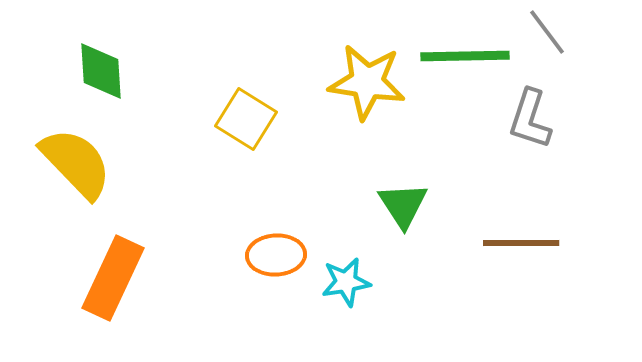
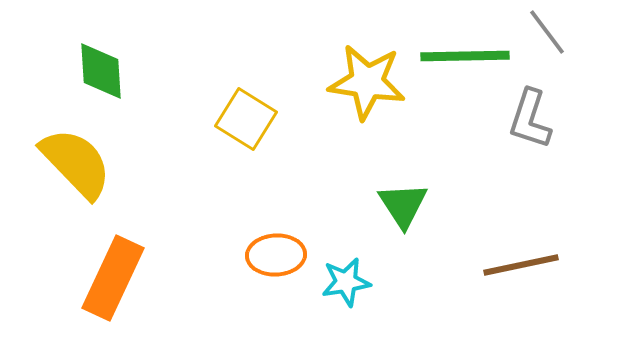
brown line: moved 22 px down; rotated 12 degrees counterclockwise
